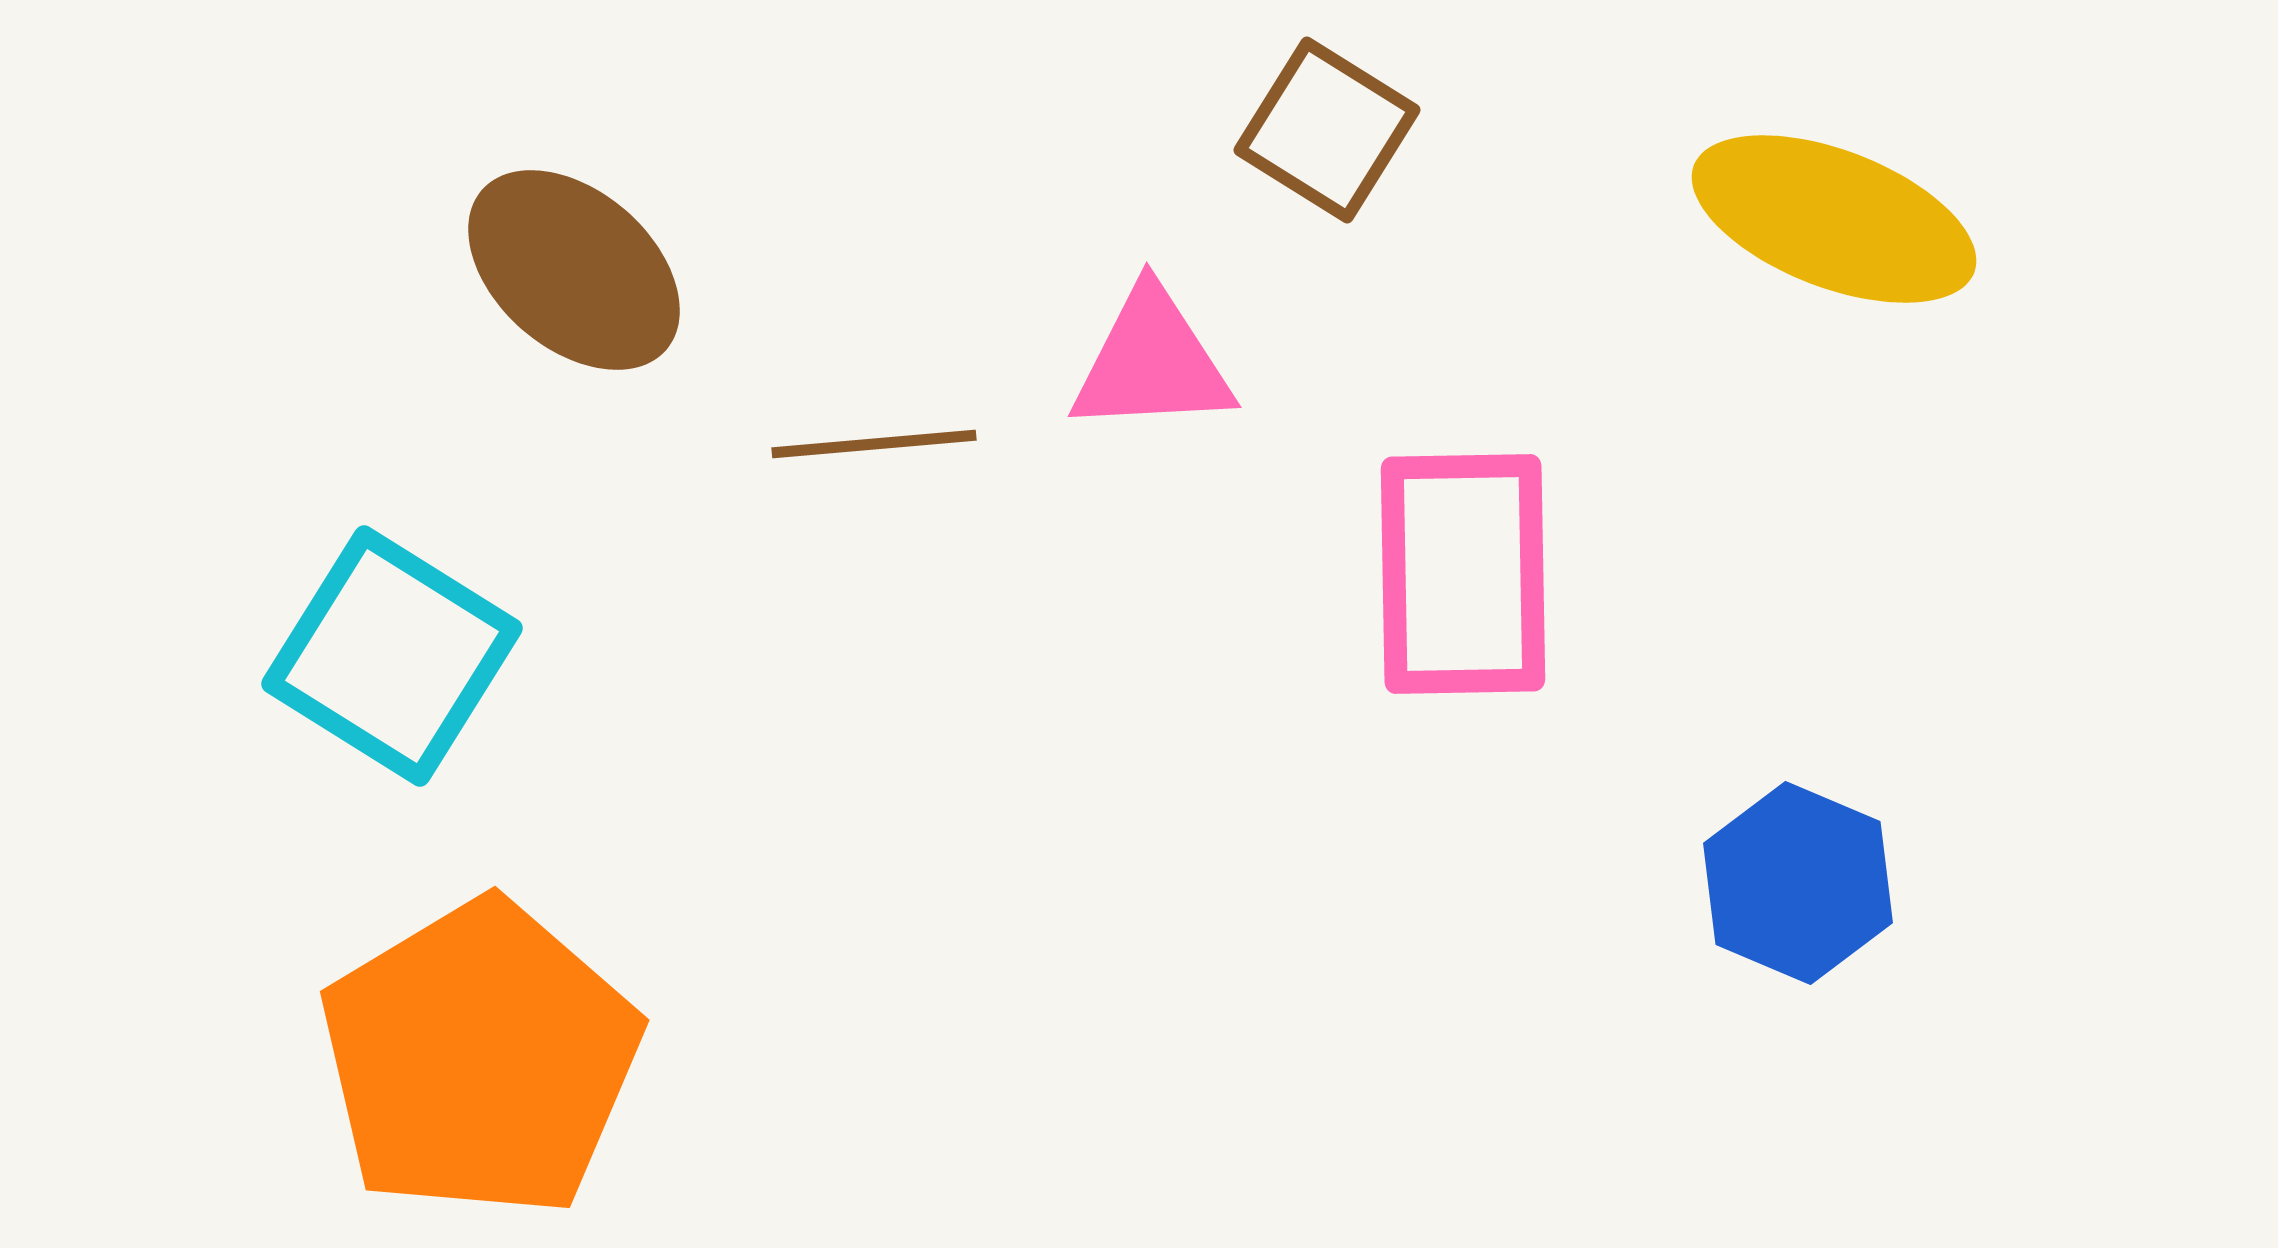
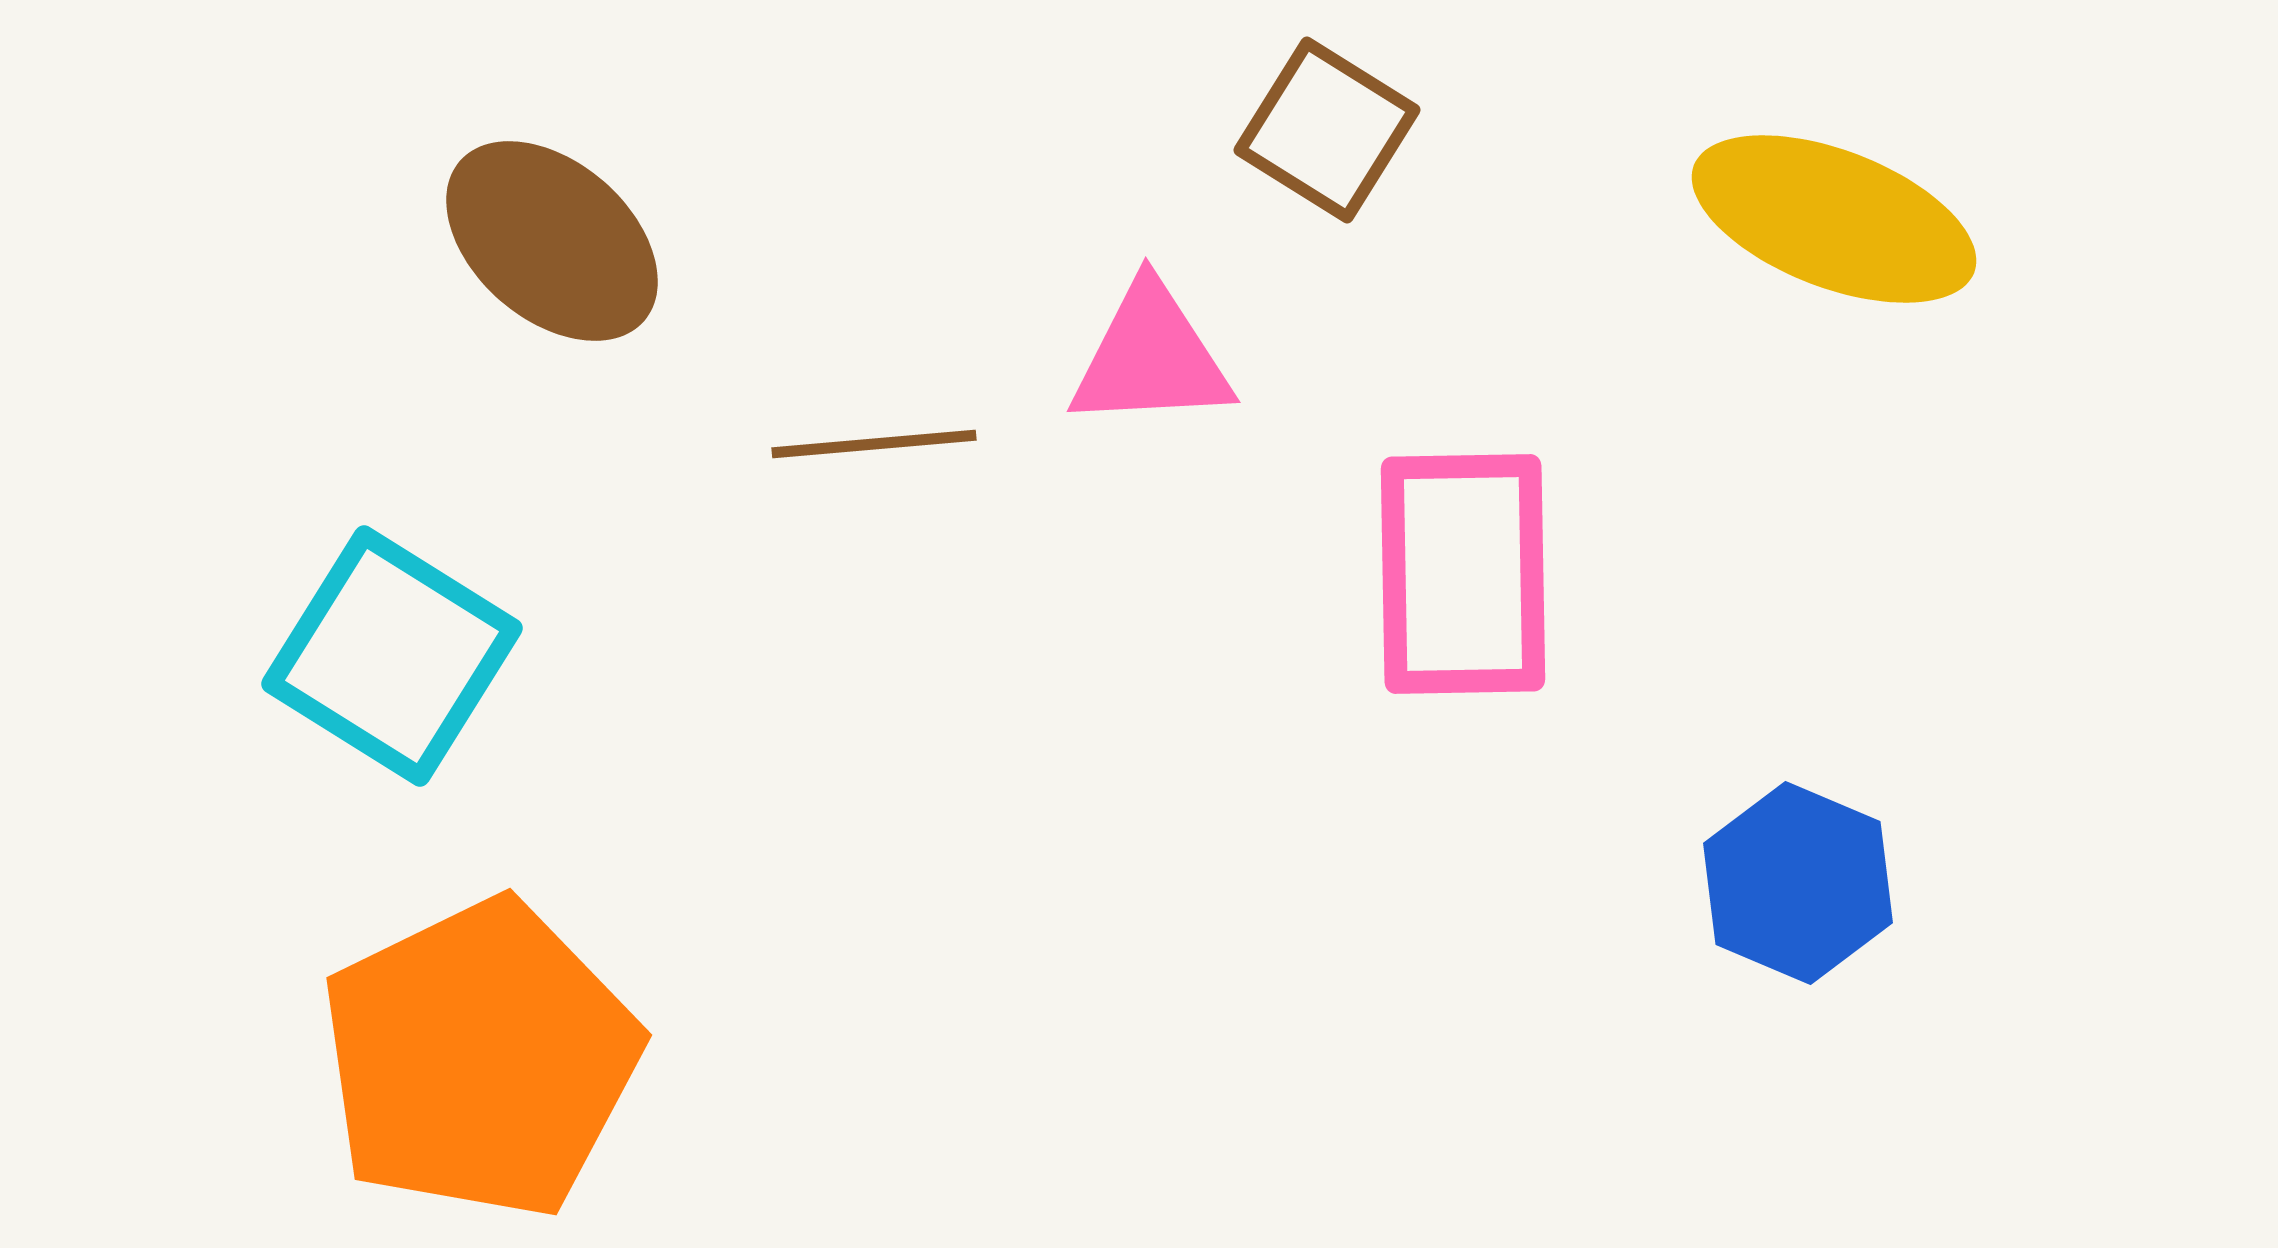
brown ellipse: moved 22 px left, 29 px up
pink triangle: moved 1 px left, 5 px up
orange pentagon: rotated 5 degrees clockwise
